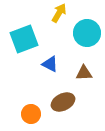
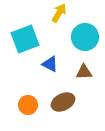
cyan circle: moved 2 px left, 4 px down
cyan square: moved 1 px right
brown triangle: moved 1 px up
orange circle: moved 3 px left, 9 px up
